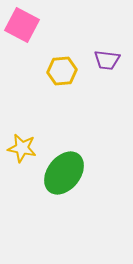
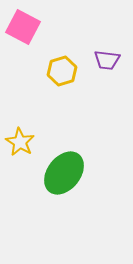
pink square: moved 1 px right, 2 px down
yellow hexagon: rotated 12 degrees counterclockwise
yellow star: moved 2 px left, 6 px up; rotated 20 degrees clockwise
